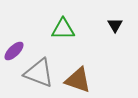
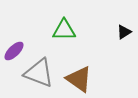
black triangle: moved 9 px right, 7 px down; rotated 28 degrees clockwise
green triangle: moved 1 px right, 1 px down
brown triangle: moved 1 px right, 1 px up; rotated 16 degrees clockwise
